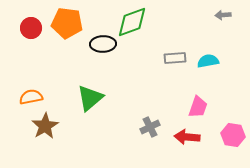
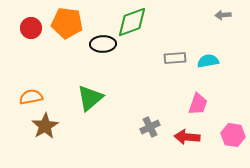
pink trapezoid: moved 3 px up
